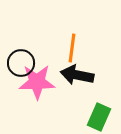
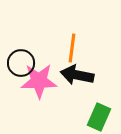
pink star: moved 2 px right, 1 px up
